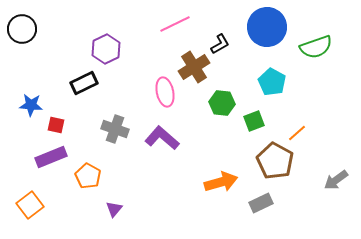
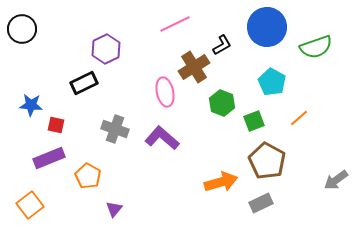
black L-shape: moved 2 px right, 1 px down
green hexagon: rotated 15 degrees clockwise
orange line: moved 2 px right, 15 px up
purple rectangle: moved 2 px left, 1 px down
brown pentagon: moved 8 px left
